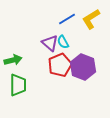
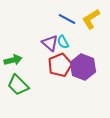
blue line: rotated 60 degrees clockwise
green trapezoid: rotated 135 degrees clockwise
